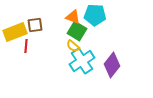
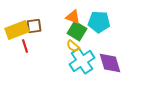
cyan pentagon: moved 4 px right, 7 px down
brown square: moved 1 px left, 1 px down
yellow rectangle: moved 2 px right, 2 px up
red line: moved 1 px left; rotated 24 degrees counterclockwise
purple diamond: moved 2 px left, 2 px up; rotated 55 degrees counterclockwise
